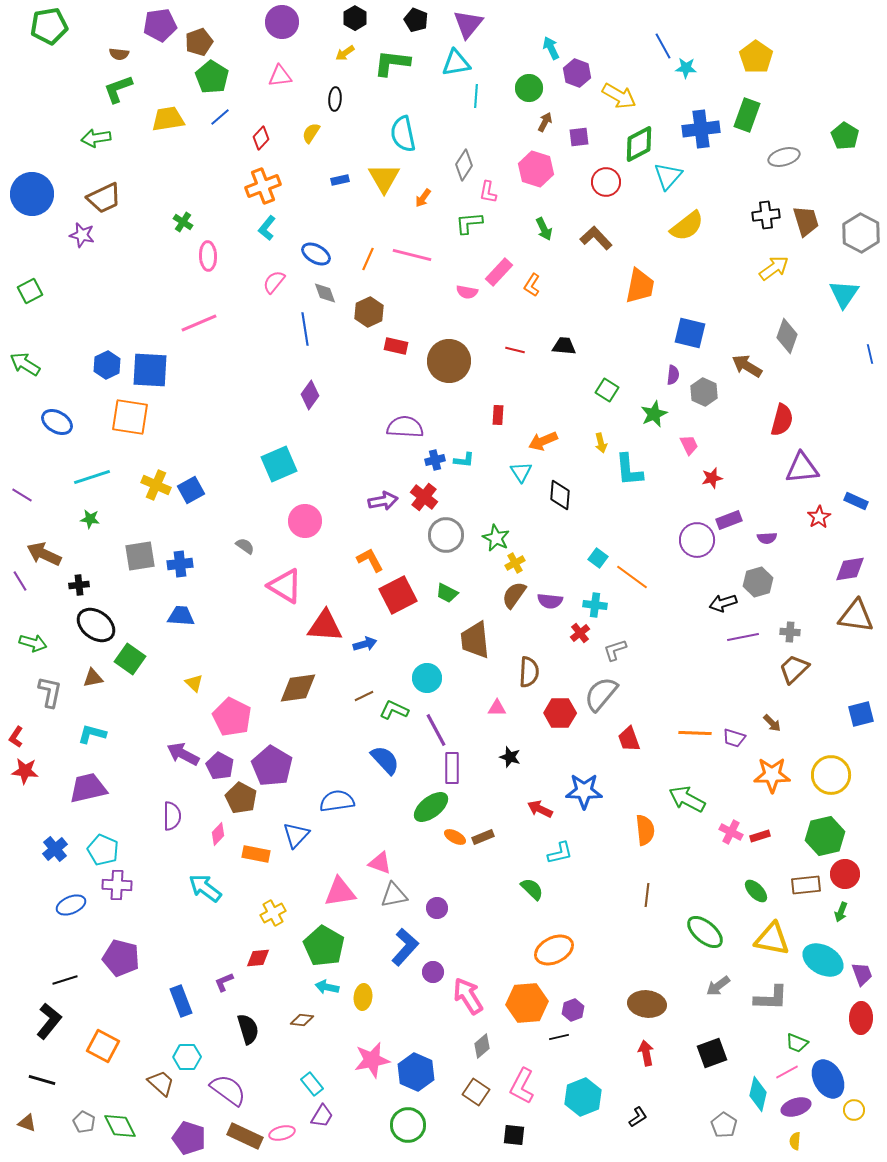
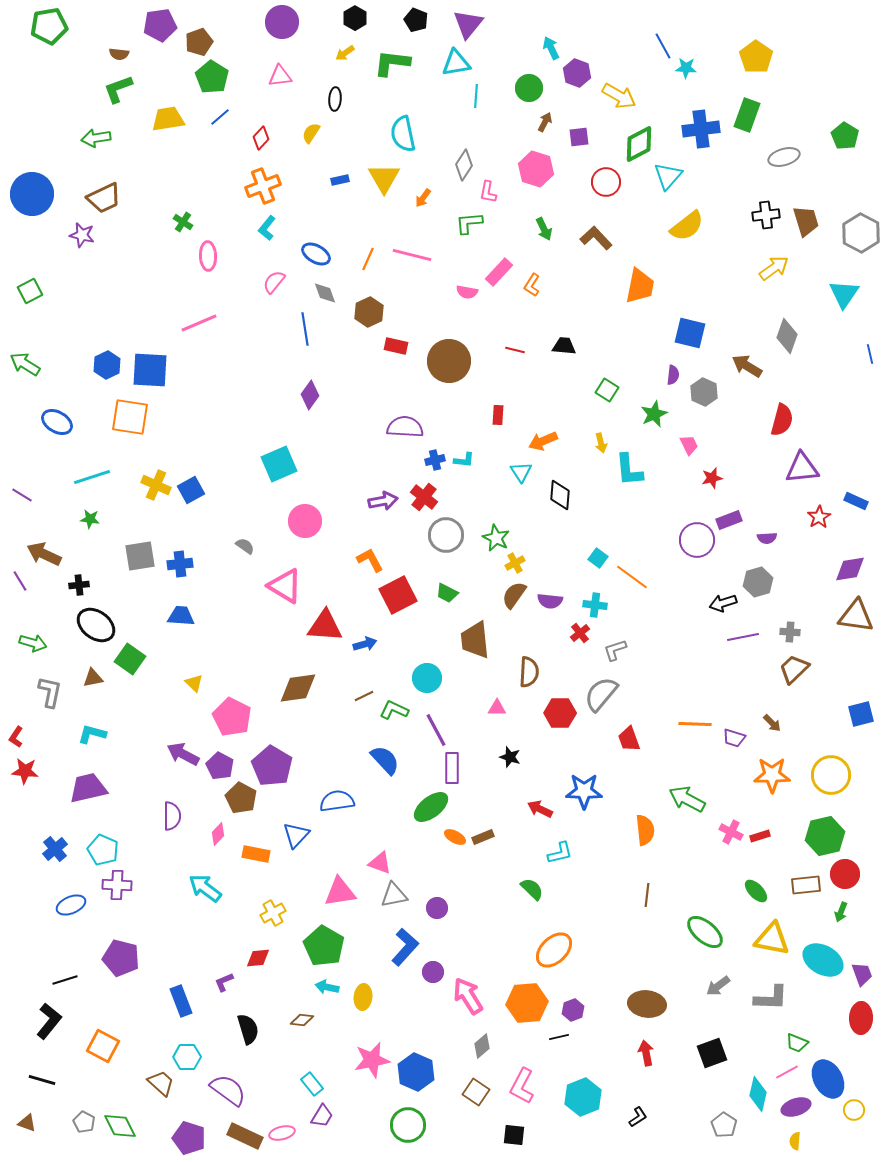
orange line at (695, 733): moved 9 px up
orange ellipse at (554, 950): rotated 18 degrees counterclockwise
